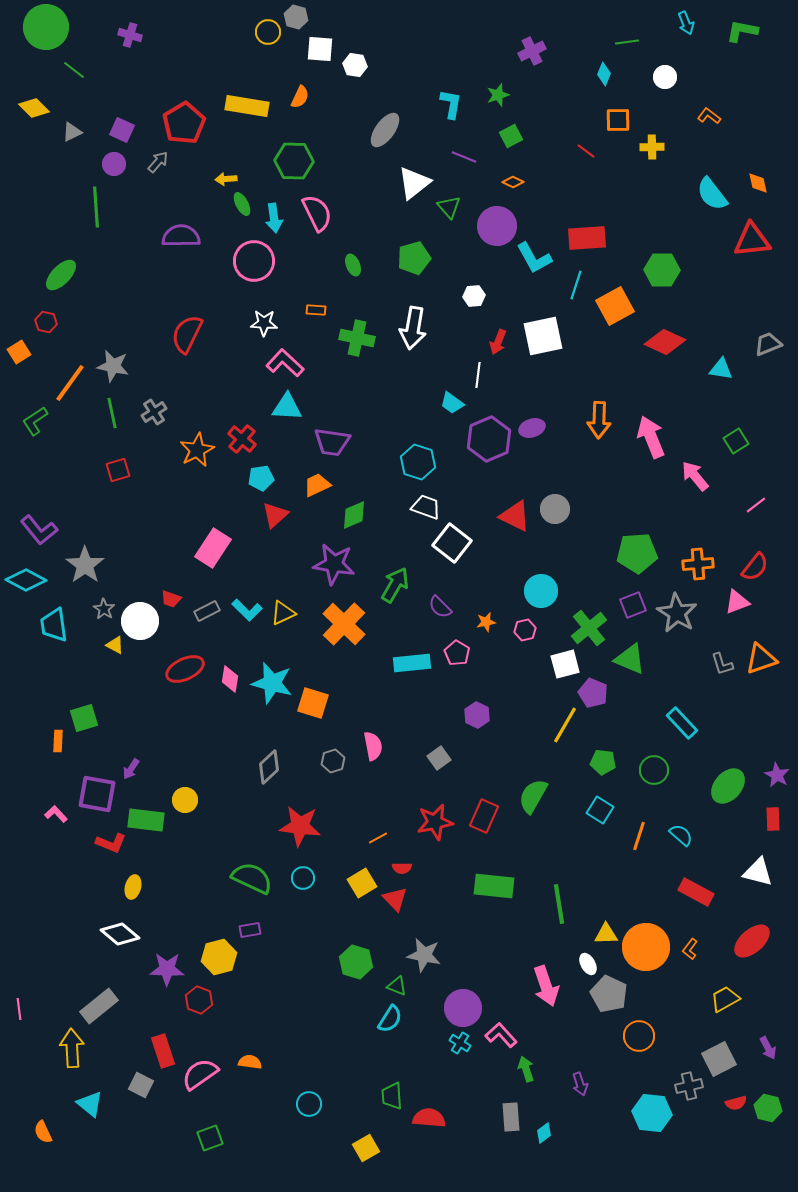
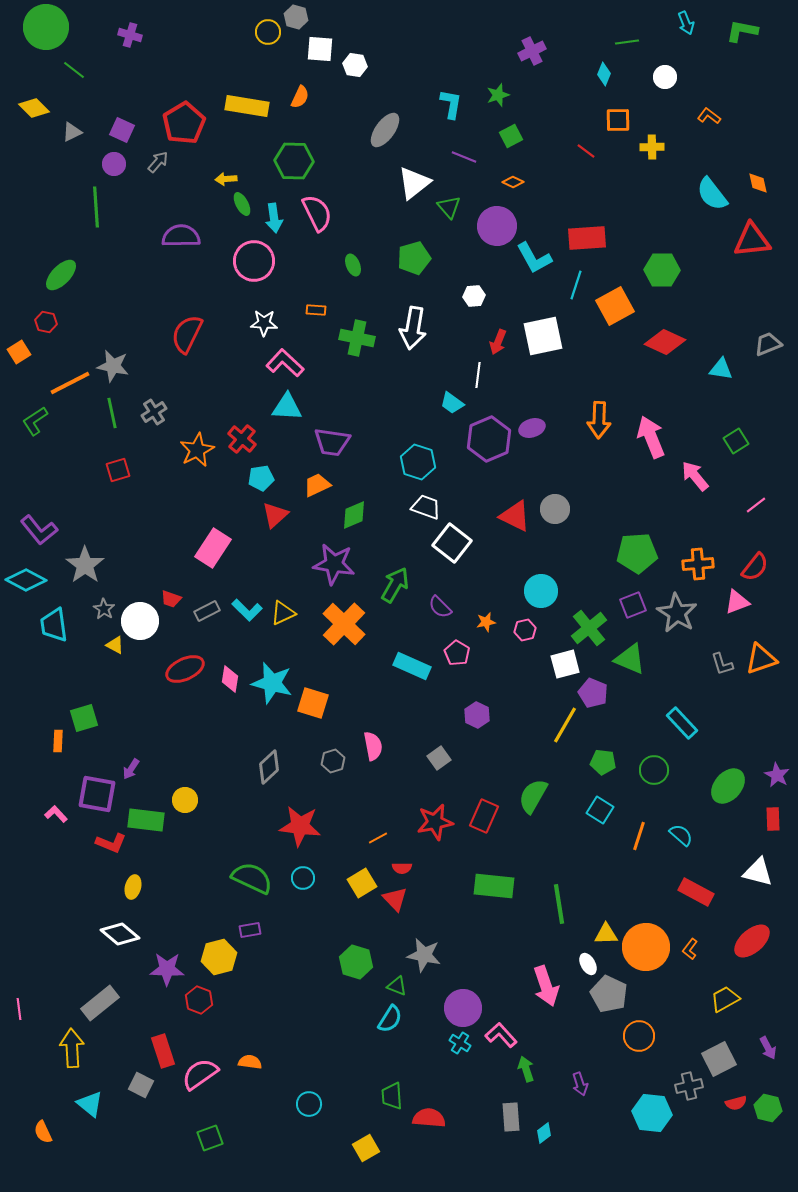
orange line at (70, 383): rotated 27 degrees clockwise
cyan rectangle at (412, 663): moved 3 px down; rotated 30 degrees clockwise
gray rectangle at (99, 1006): moved 1 px right, 3 px up
